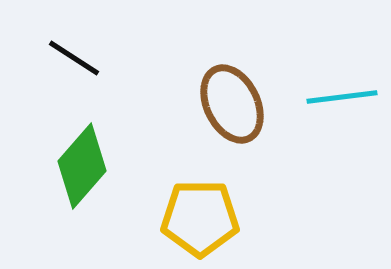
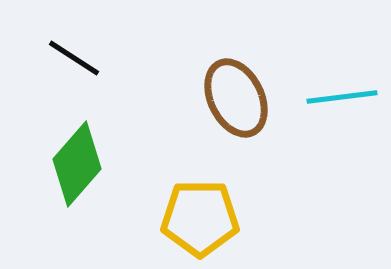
brown ellipse: moved 4 px right, 6 px up
green diamond: moved 5 px left, 2 px up
